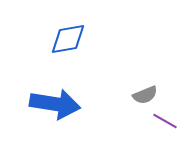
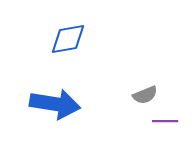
purple line: rotated 30 degrees counterclockwise
